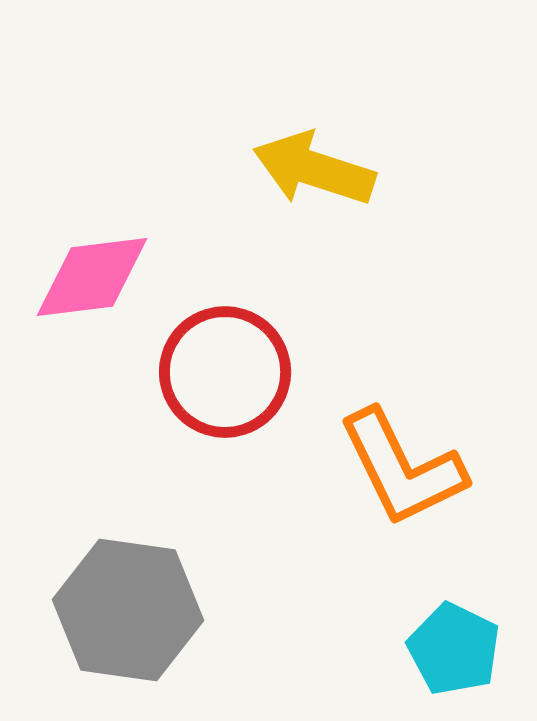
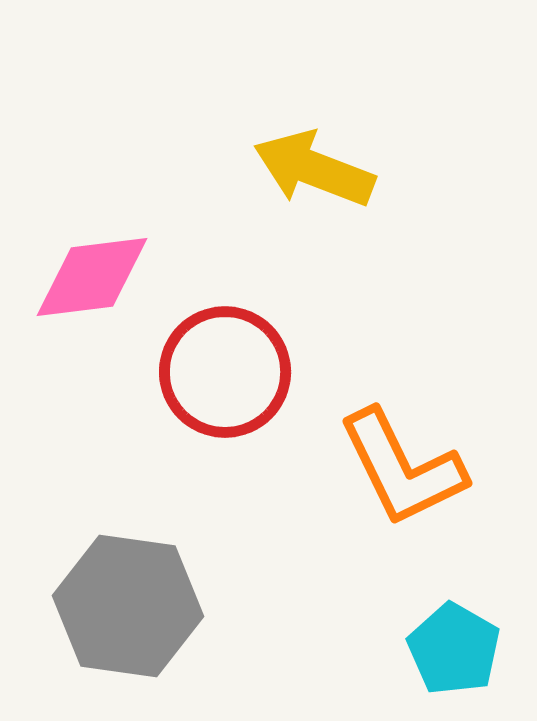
yellow arrow: rotated 3 degrees clockwise
gray hexagon: moved 4 px up
cyan pentagon: rotated 4 degrees clockwise
